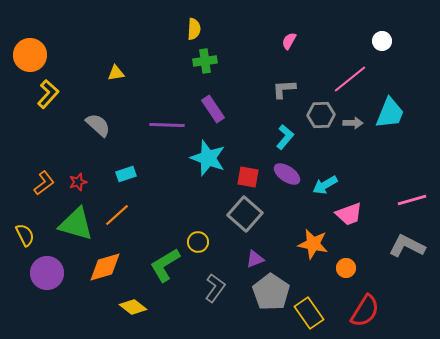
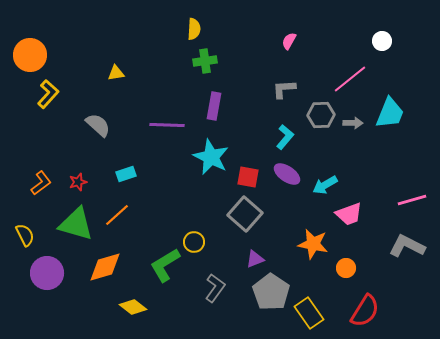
purple rectangle at (213, 109): moved 1 px right, 3 px up; rotated 44 degrees clockwise
cyan star at (208, 158): moved 3 px right, 1 px up; rotated 6 degrees clockwise
orange L-shape at (44, 183): moved 3 px left
yellow circle at (198, 242): moved 4 px left
